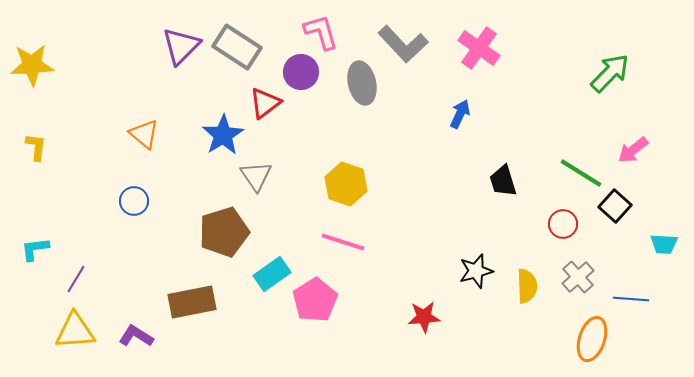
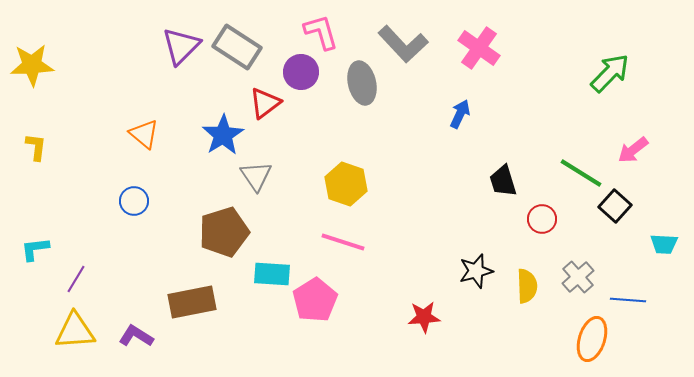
red circle: moved 21 px left, 5 px up
cyan rectangle: rotated 39 degrees clockwise
blue line: moved 3 px left, 1 px down
